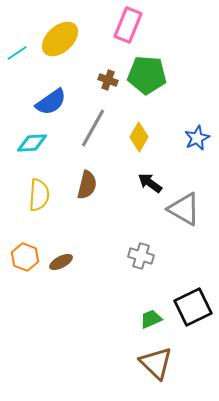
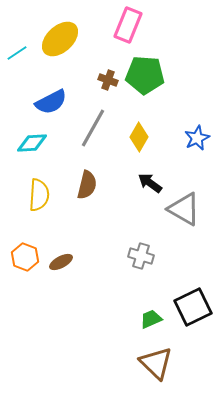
green pentagon: moved 2 px left
blue semicircle: rotated 8 degrees clockwise
